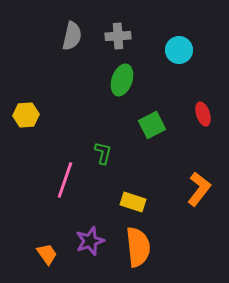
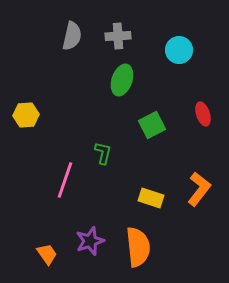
yellow rectangle: moved 18 px right, 4 px up
